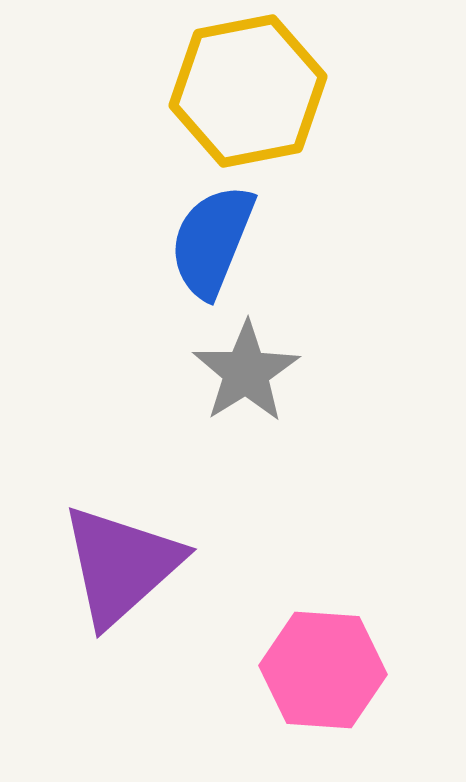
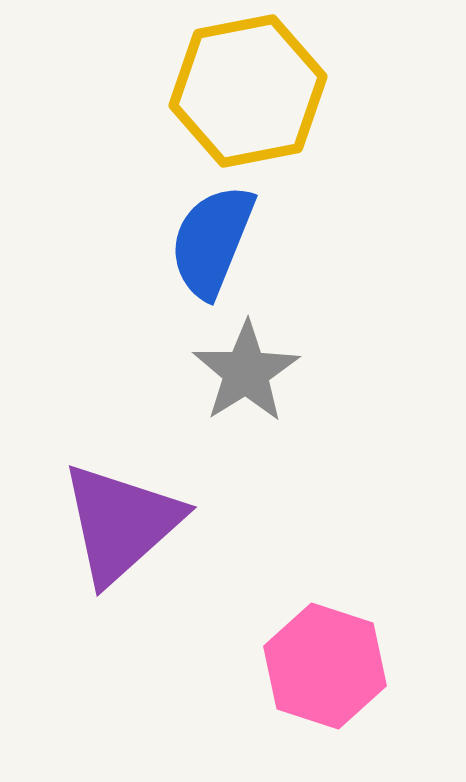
purple triangle: moved 42 px up
pink hexagon: moved 2 px right, 4 px up; rotated 14 degrees clockwise
